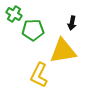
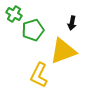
green pentagon: rotated 15 degrees counterclockwise
yellow triangle: rotated 12 degrees counterclockwise
